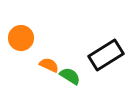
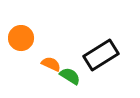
black rectangle: moved 5 px left
orange semicircle: moved 2 px right, 1 px up
